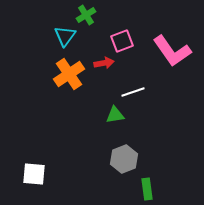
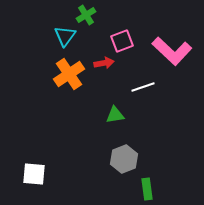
pink L-shape: rotated 12 degrees counterclockwise
white line: moved 10 px right, 5 px up
